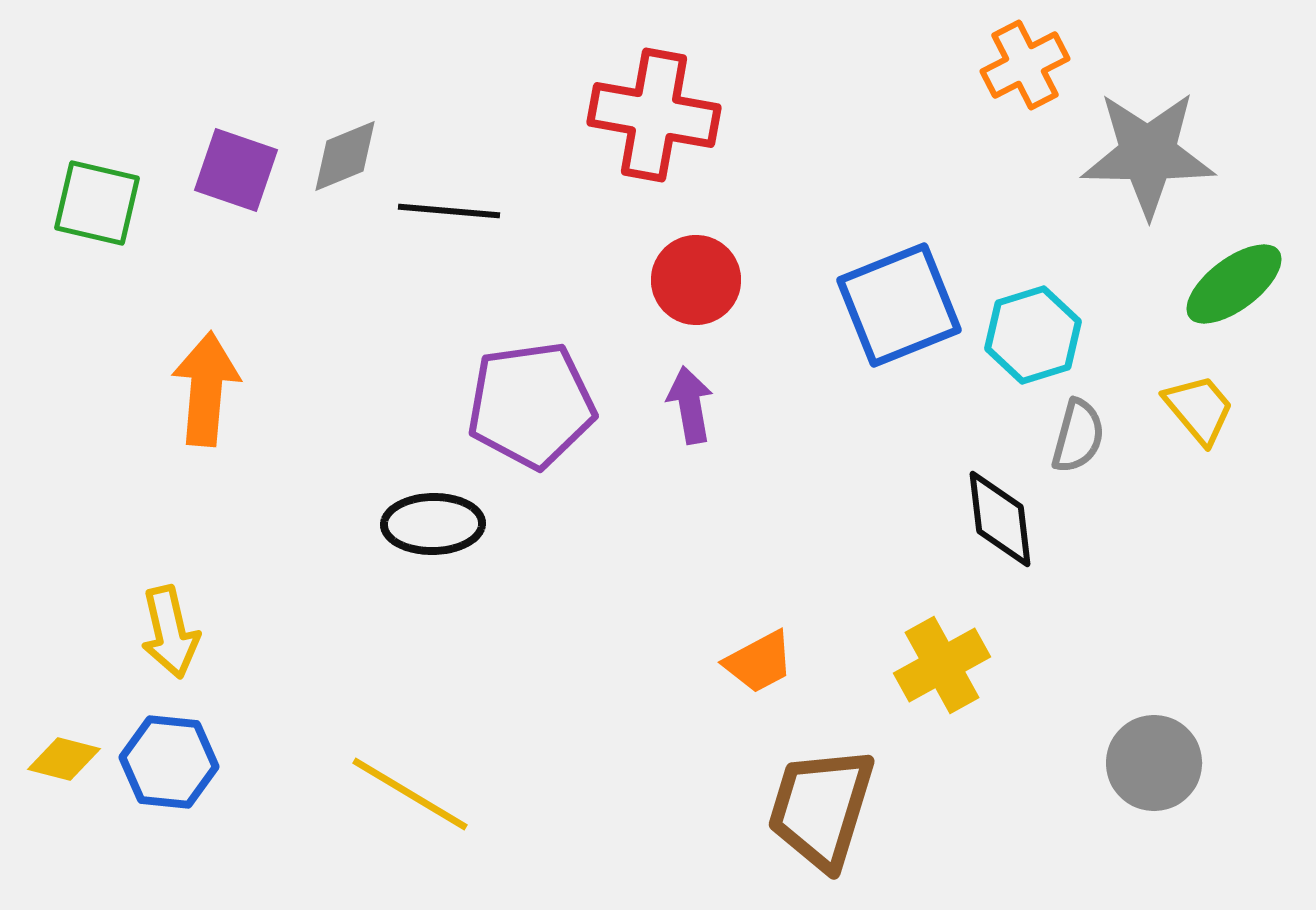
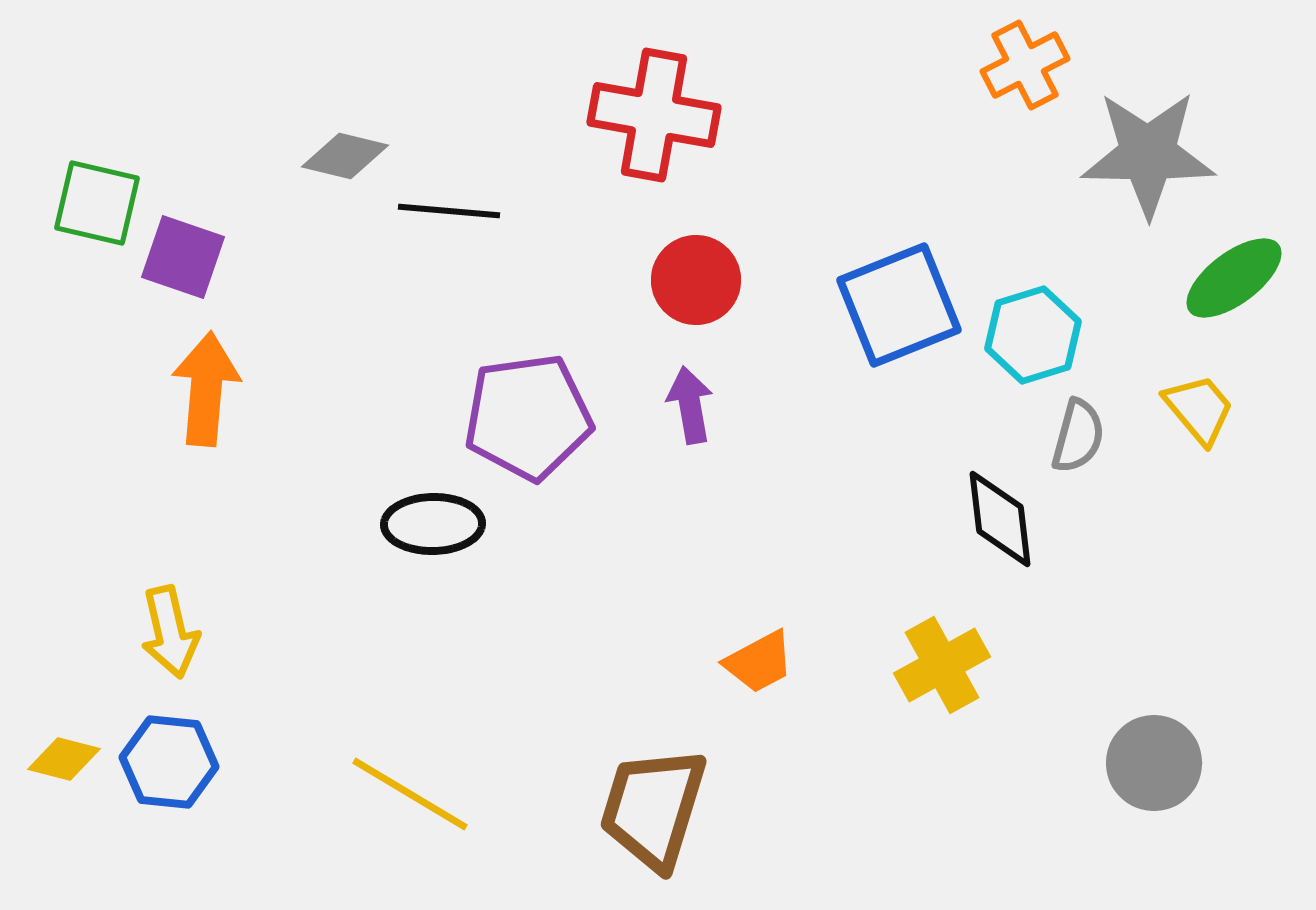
gray diamond: rotated 36 degrees clockwise
purple square: moved 53 px left, 87 px down
green ellipse: moved 6 px up
purple pentagon: moved 3 px left, 12 px down
brown trapezoid: moved 168 px left
